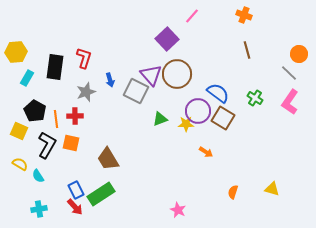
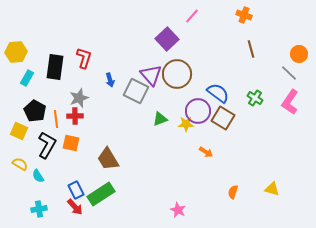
brown line: moved 4 px right, 1 px up
gray star: moved 7 px left, 6 px down
